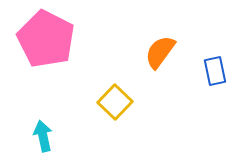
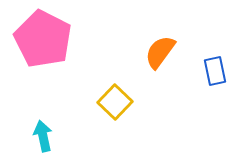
pink pentagon: moved 3 px left
